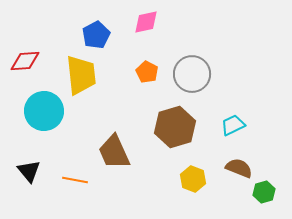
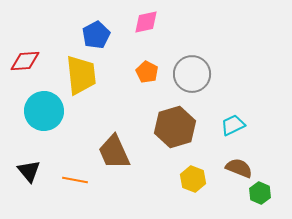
green hexagon: moved 4 px left, 1 px down; rotated 20 degrees counterclockwise
